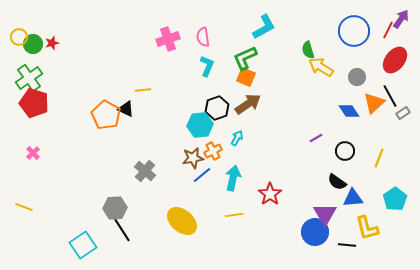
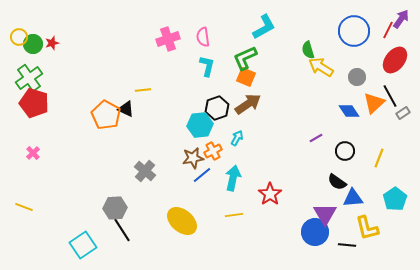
cyan L-shape at (207, 66): rotated 10 degrees counterclockwise
